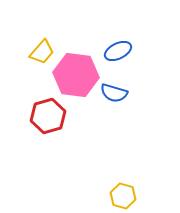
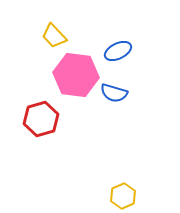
yellow trapezoid: moved 12 px right, 16 px up; rotated 96 degrees clockwise
red hexagon: moved 7 px left, 3 px down
yellow hexagon: rotated 20 degrees clockwise
